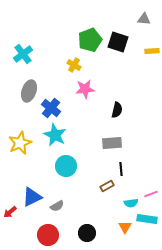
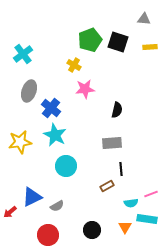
yellow rectangle: moved 2 px left, 4 px up
yellow star: moved 1 px up; rotated 15 degrees clockwise
black circle: moved 5 px right, 3 px up
